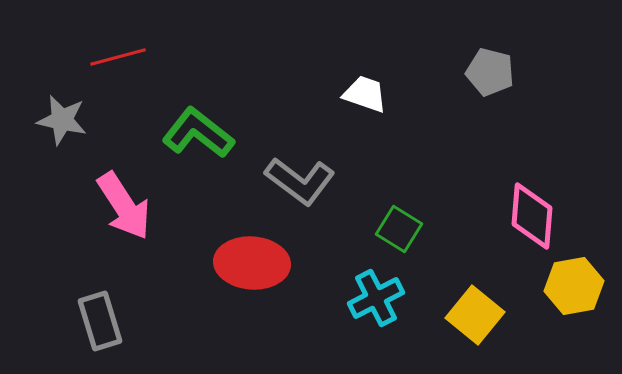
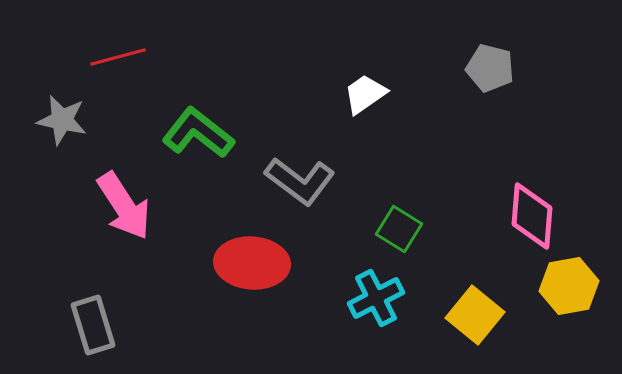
gray pentagon: moved 4 px up
white trapezoid: rotated 54 degrees counterclockwise
yellow hexagon: moved 5 px left
gray rectangle: moved 7 px left, 4 px down
